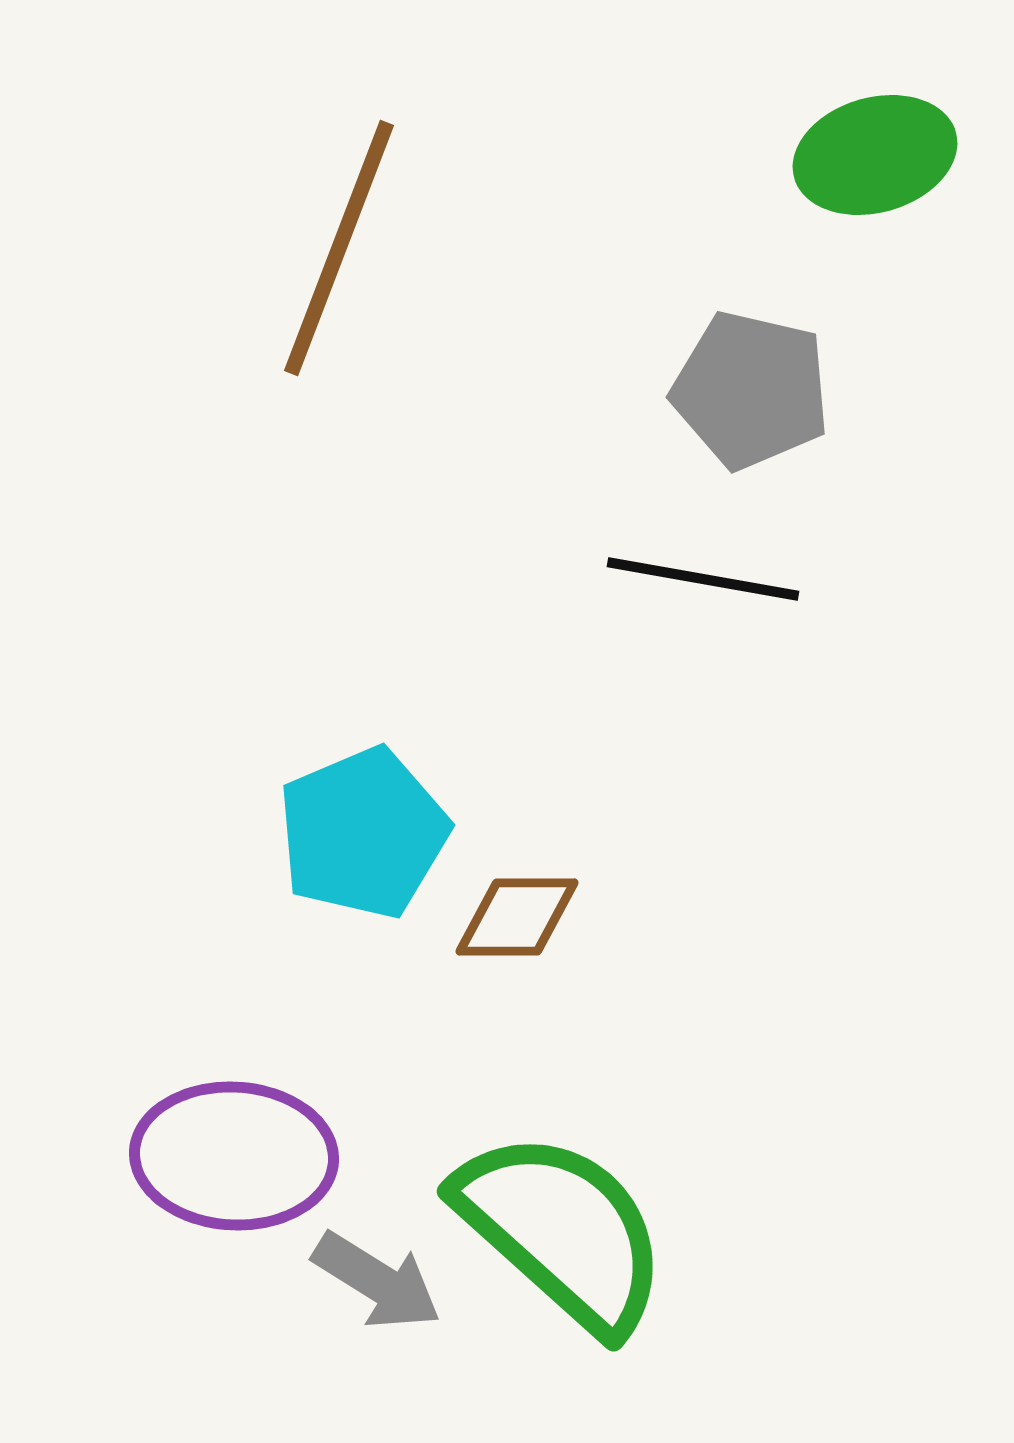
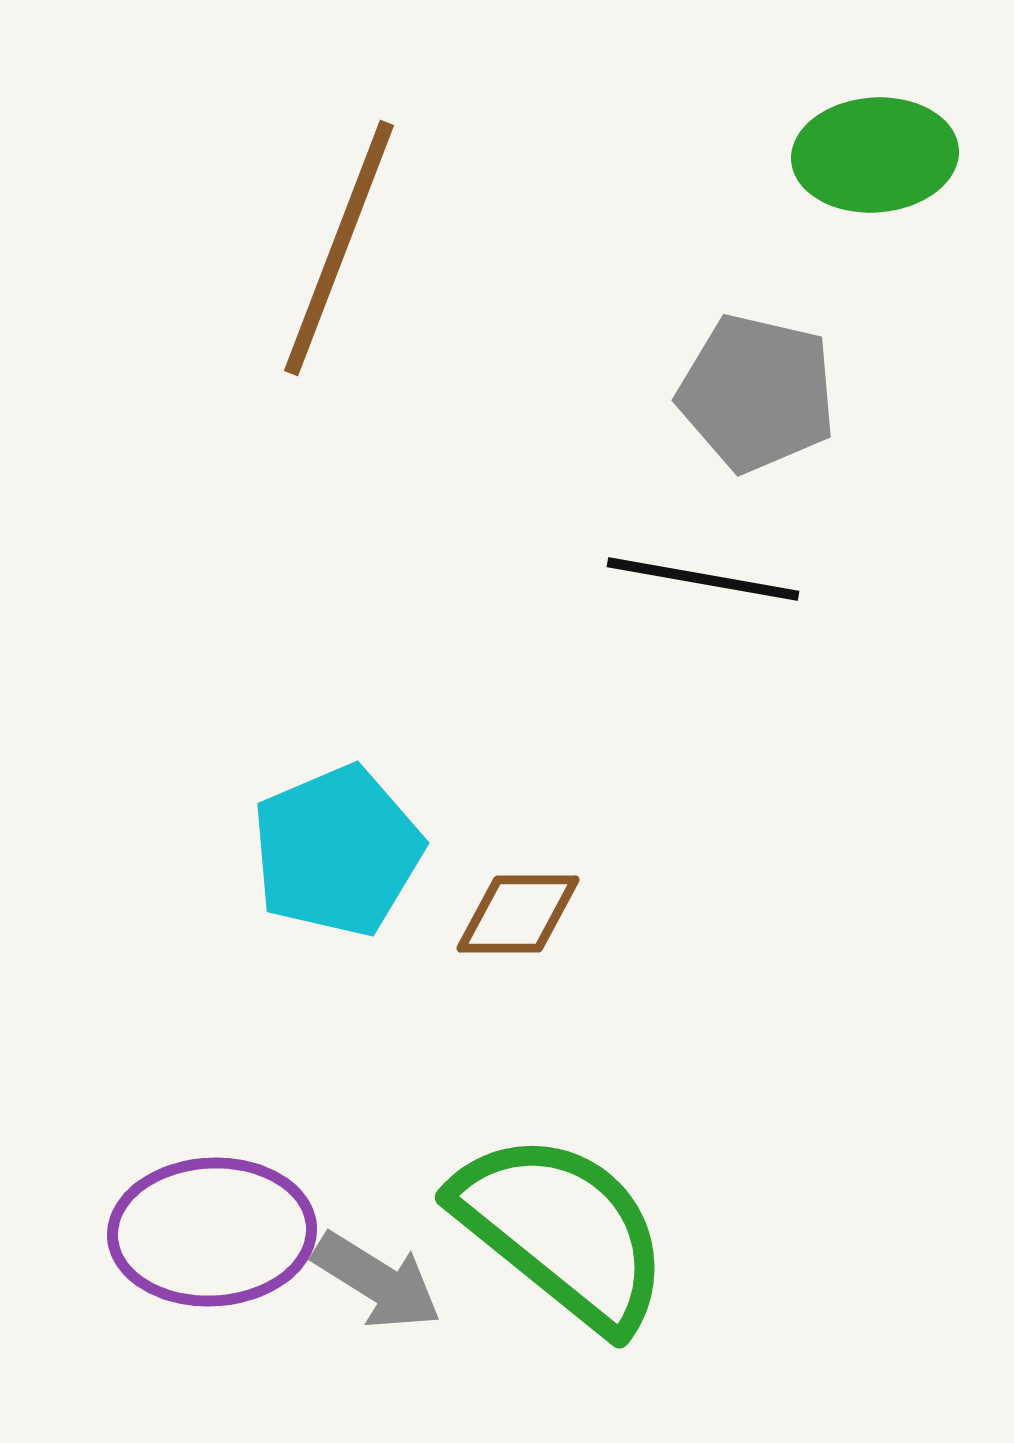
green ellipse: rotated 12 degrees clockwise
gray pentagon: moved 6 px right, 3 px down
cyan pentagon: moved 26 px left, 18 px down
brown diamond: moved 1 px right, 3 px up
purple ellipse: moved 22 px left, 76 px down; rotated 6 degrees counterclockwise
green semicircle: rotated 3 degrees counterclockwise
